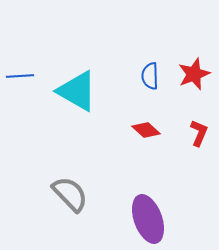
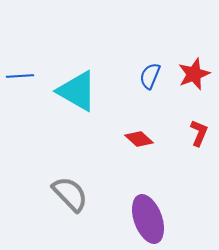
blue semicircle: rotated 24 degrees clockwise
red diamond: moved 7 px left, 9 px down
